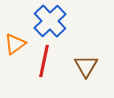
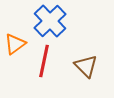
brown triangle: rotated 15 degrees counterclockwise
